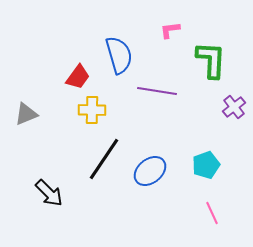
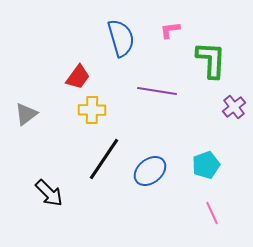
blue semicircle: moved 2 px right, 17 px up
gray triangle: rotated 15 degrees counterclockwise
